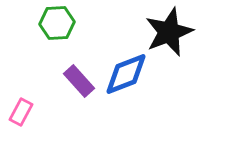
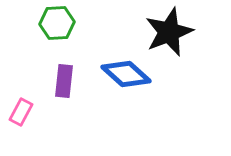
blue diamond: rotated 63 degrees clockwise
purple rectangle: moved 15 px left; rotated 48 degrees clockwise
